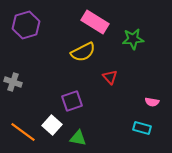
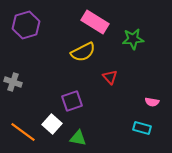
white square: moved 1 px up
